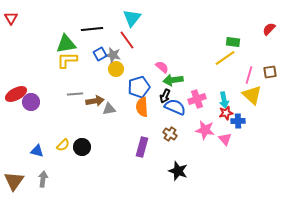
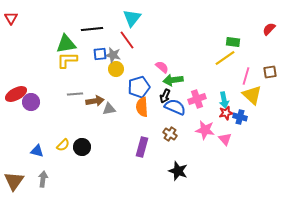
blue square: rotated 24 degrees clockwise
pink line: moved 3 px left, 1 px down
blue cross: moved 2 px right, 4 px up; rotated 16 degrees clockwise
